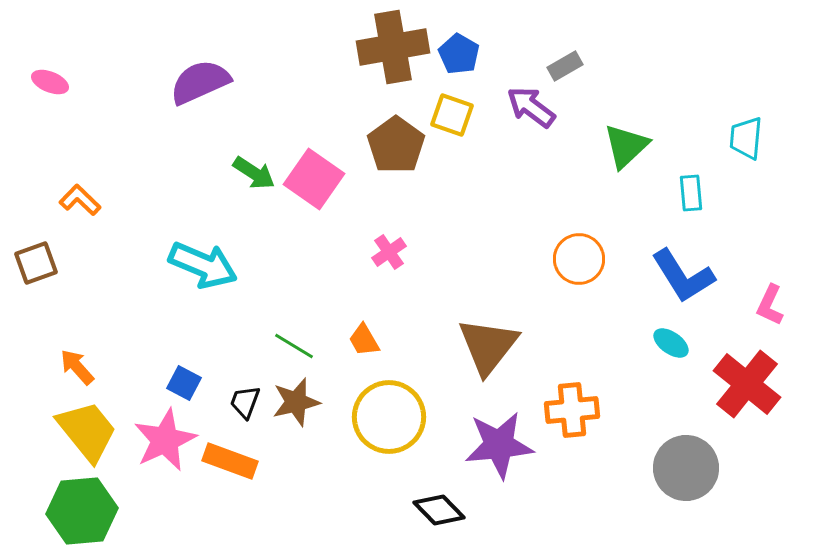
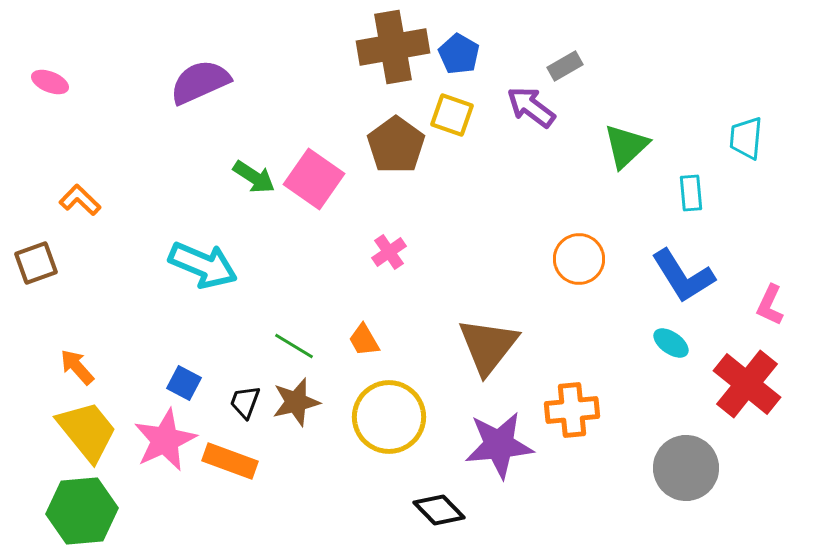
green arrow: moved 4 px down
